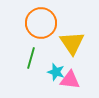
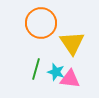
green line: moved 5 px right, 11 px down
pink triangle: moved 1 px up
